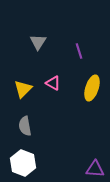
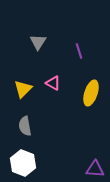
yellow ellipse: moved 1 px left, 5 px down
